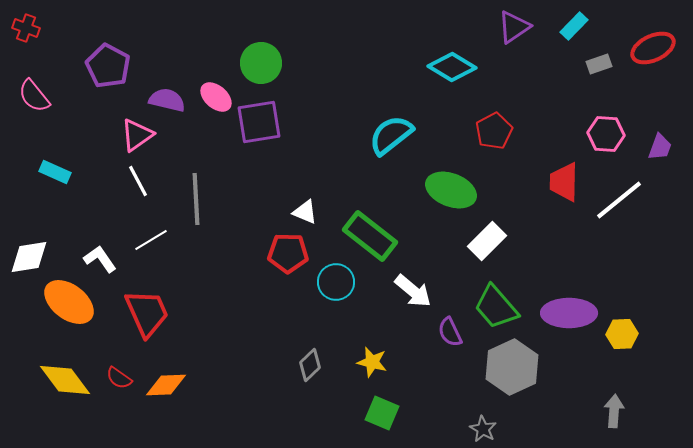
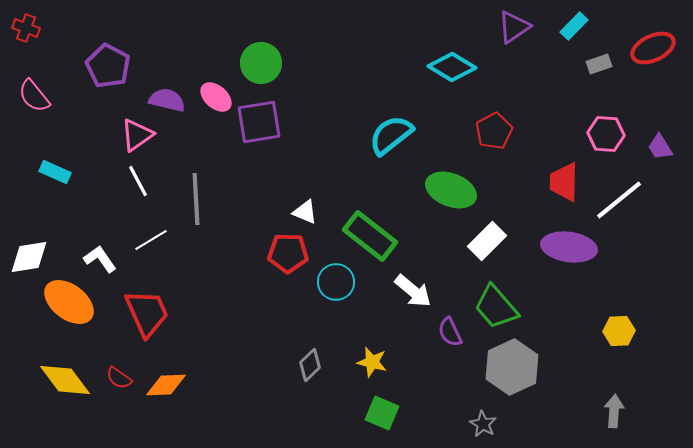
purple trapezoid at (660, 147): rotated 128 degrees clockwise
purple ellipse at (569, 313): moved 66 px up; rotated 8 degrees clockwise
yellow hexagon at (622, 334): moved 3 px left, 3 px up
gray star at (483, 429): moved 5 px up
